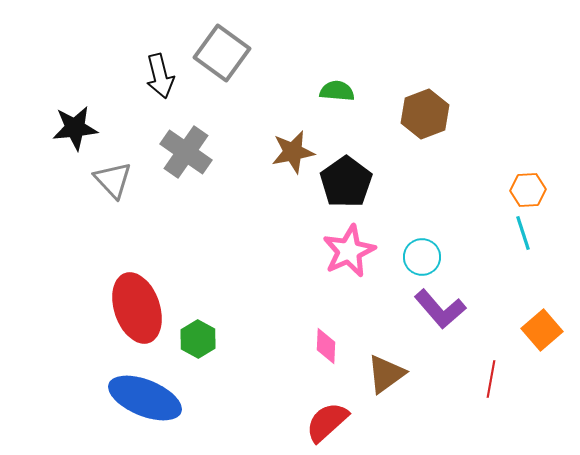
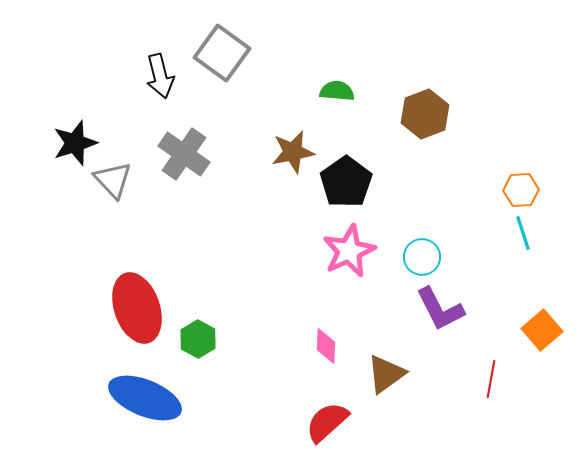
black star: moved 15 px down; rotated 12 degrees counterclockwise
gray cross: moved 2 px left, 2 px down
orange hexagon: moved 7 px left
purple L-shape: rotated 14 degrees clockwise
